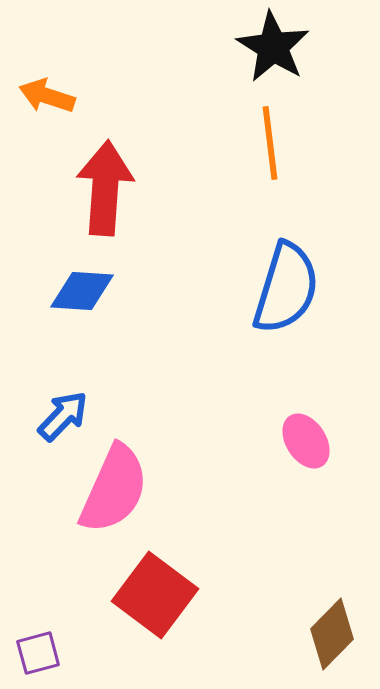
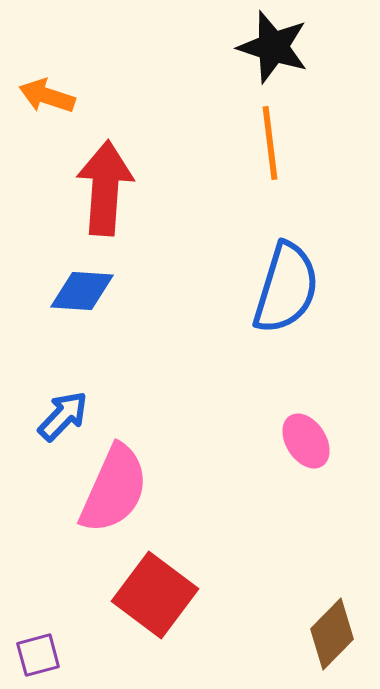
black star: rotated 14 degrees counterclockwise
purple square: moved 2 px down
